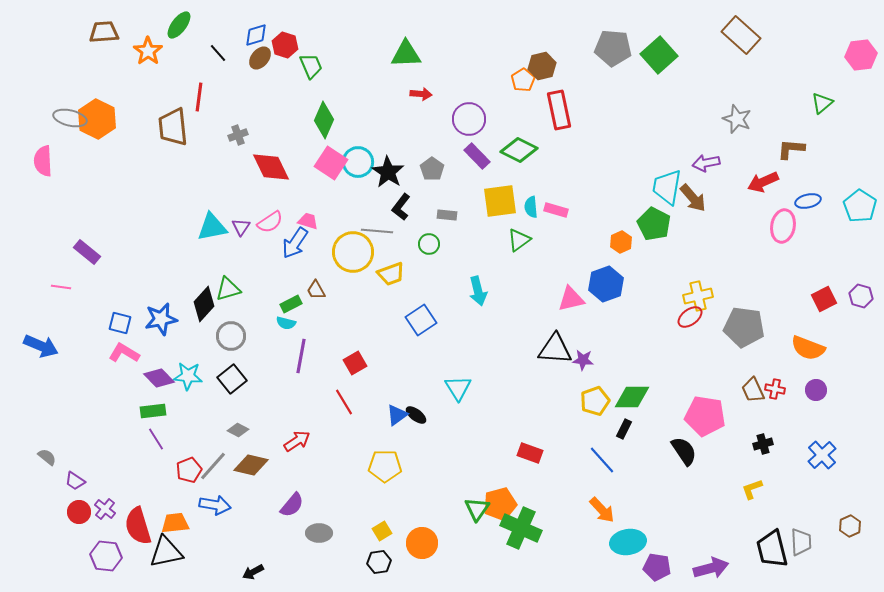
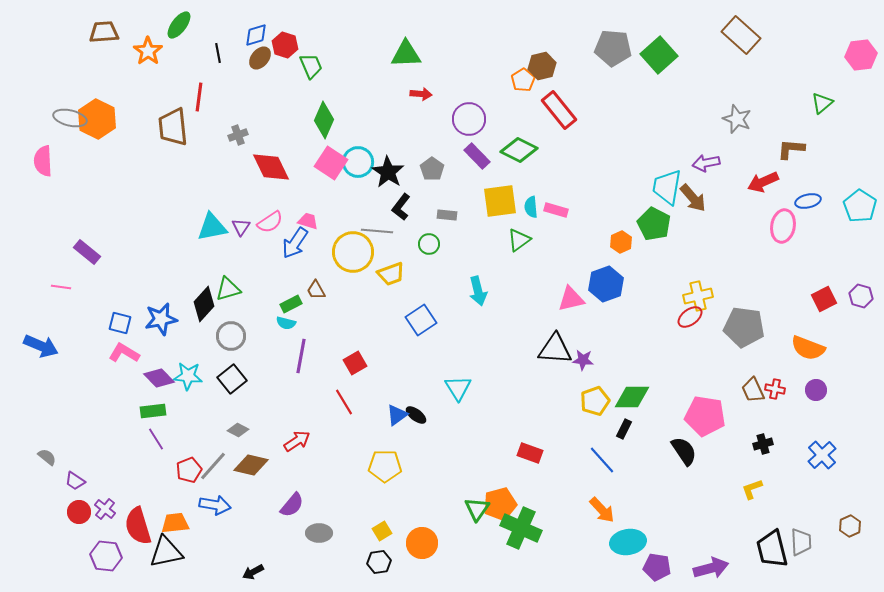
black line at (218, 53): rotated 30 degrees clockwise
red rectangle at (559, 110): rotated 27 degrees counterclockwise
